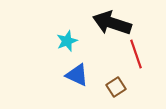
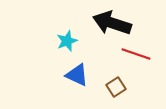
red line: rotated 52 degrees counterclockwise
